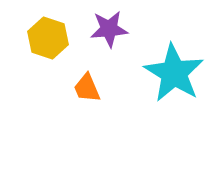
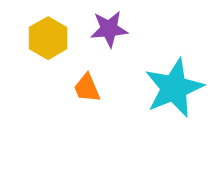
yellow hexagon: rotated 12 degrees clockwise
cyan star: moved 15 px down; rotated 18 degrees clockwise
